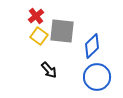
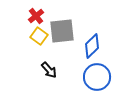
gray square: rotated 12 degrees counterclockwise
